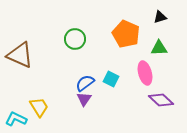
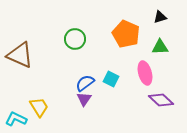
green triangle: moved 1 px right, 1 px up
